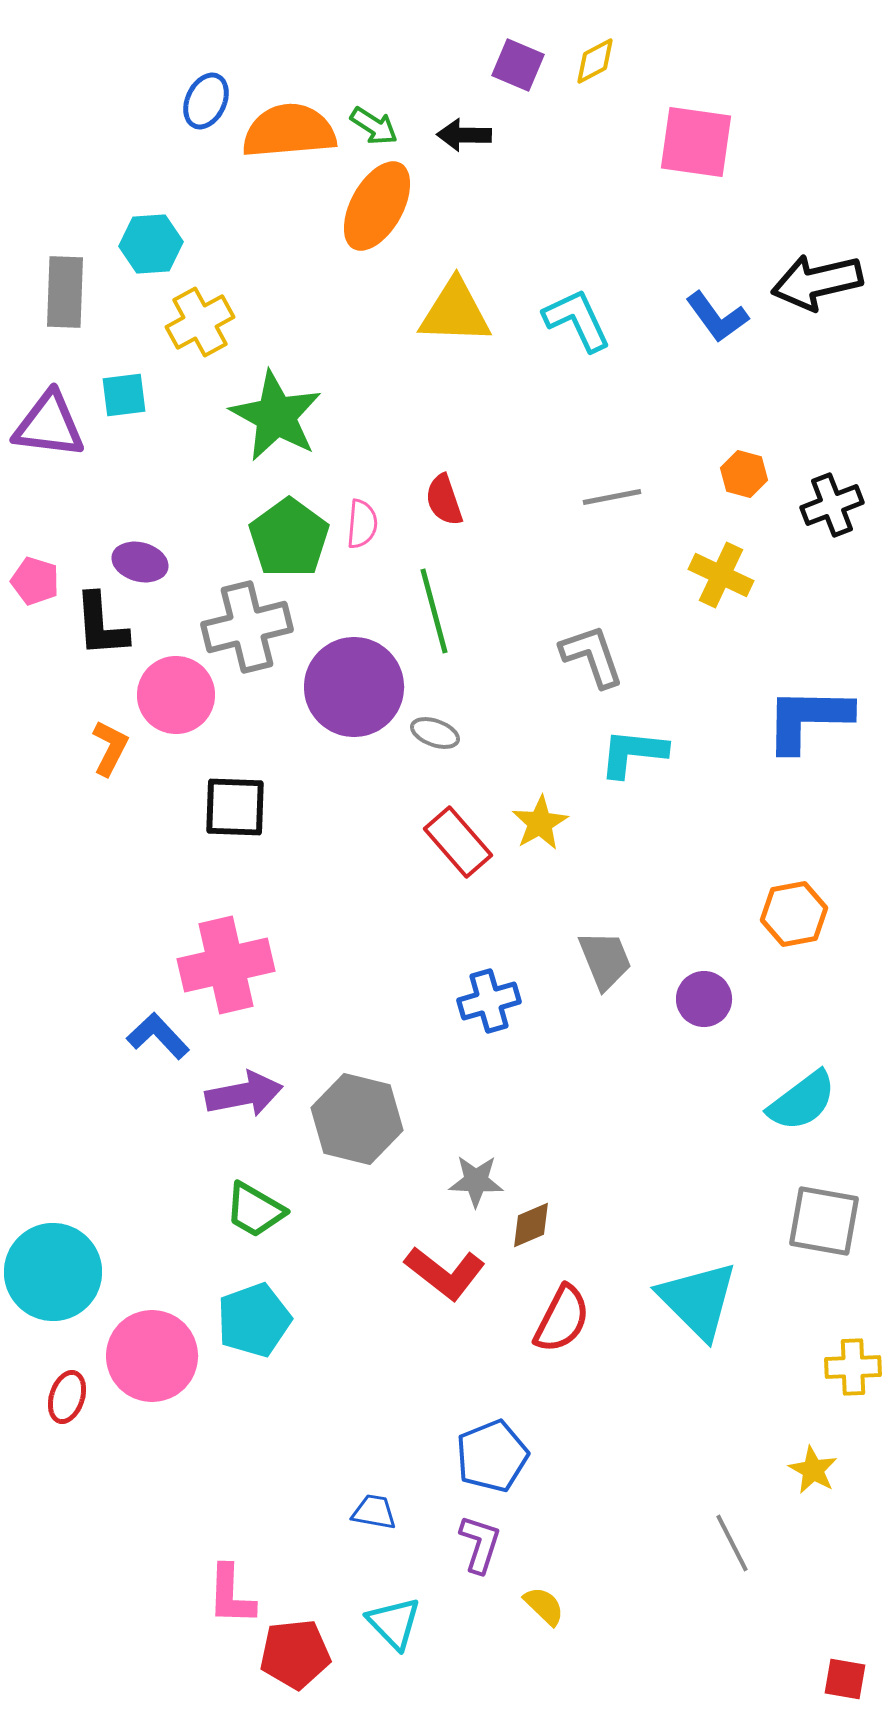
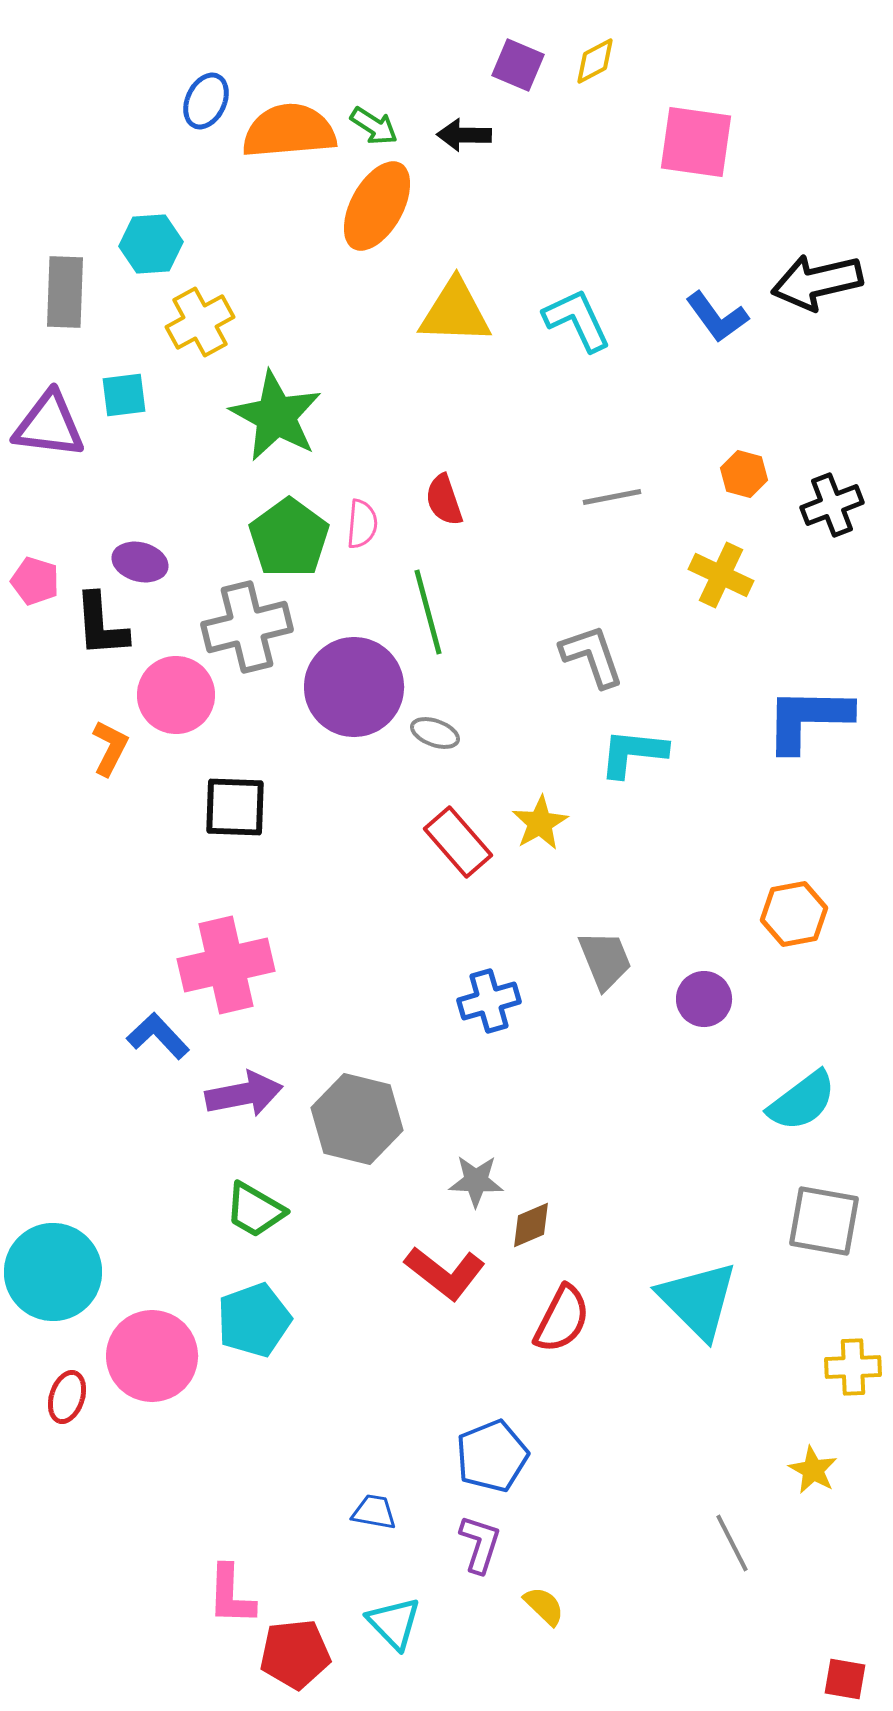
green line at (434, 611): moved 6 px left, 1 px down
